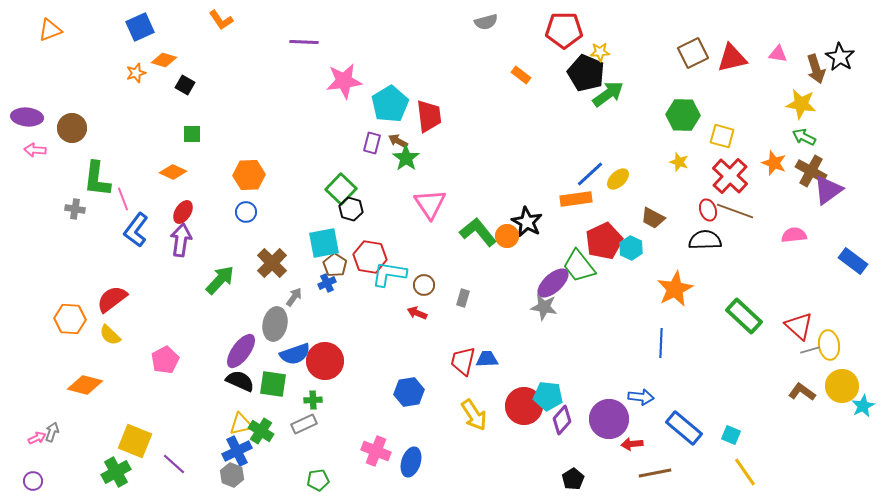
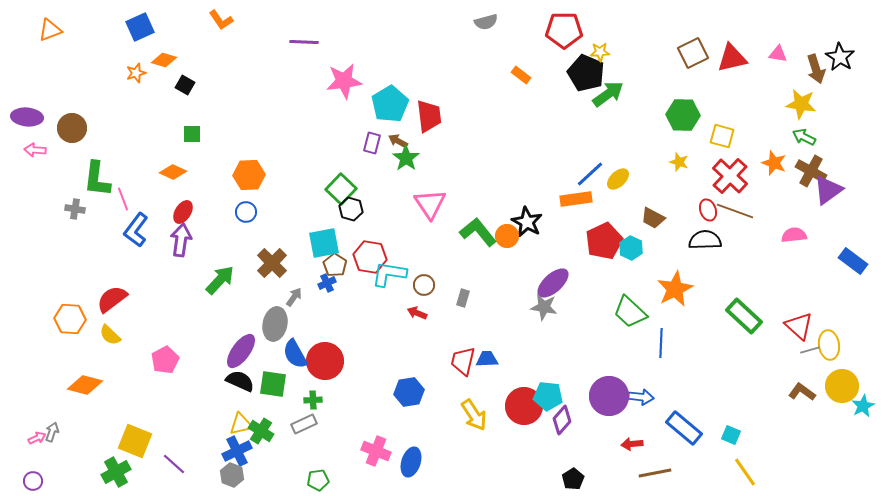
green trapezoid at (579, 266): moved 51 px right, 46 px down; rotated 9 degrees counterclockwise
blue semicircle at (295, 354): rotated 80 degrees clockwise
purple circle at (609, 419): moved 23 px up
